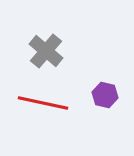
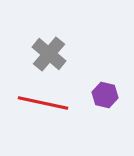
gray cross: moved 3 px right, 3 px down
